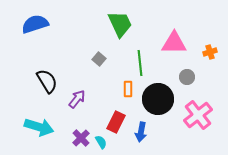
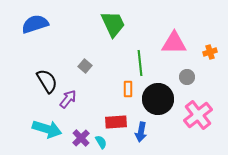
green trapezoid: moved 7 px left
gray square: moved 14 px left, 7 px down
purple arrow: moved 9 px left
red rectangle: rotated 60 degrees clockwise
cyan arrow: moved 8 px right, 2 px down
